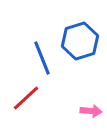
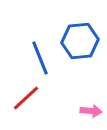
blue hexagon: rotated 12 degrees clockwise
blue line: moved 2 px left
